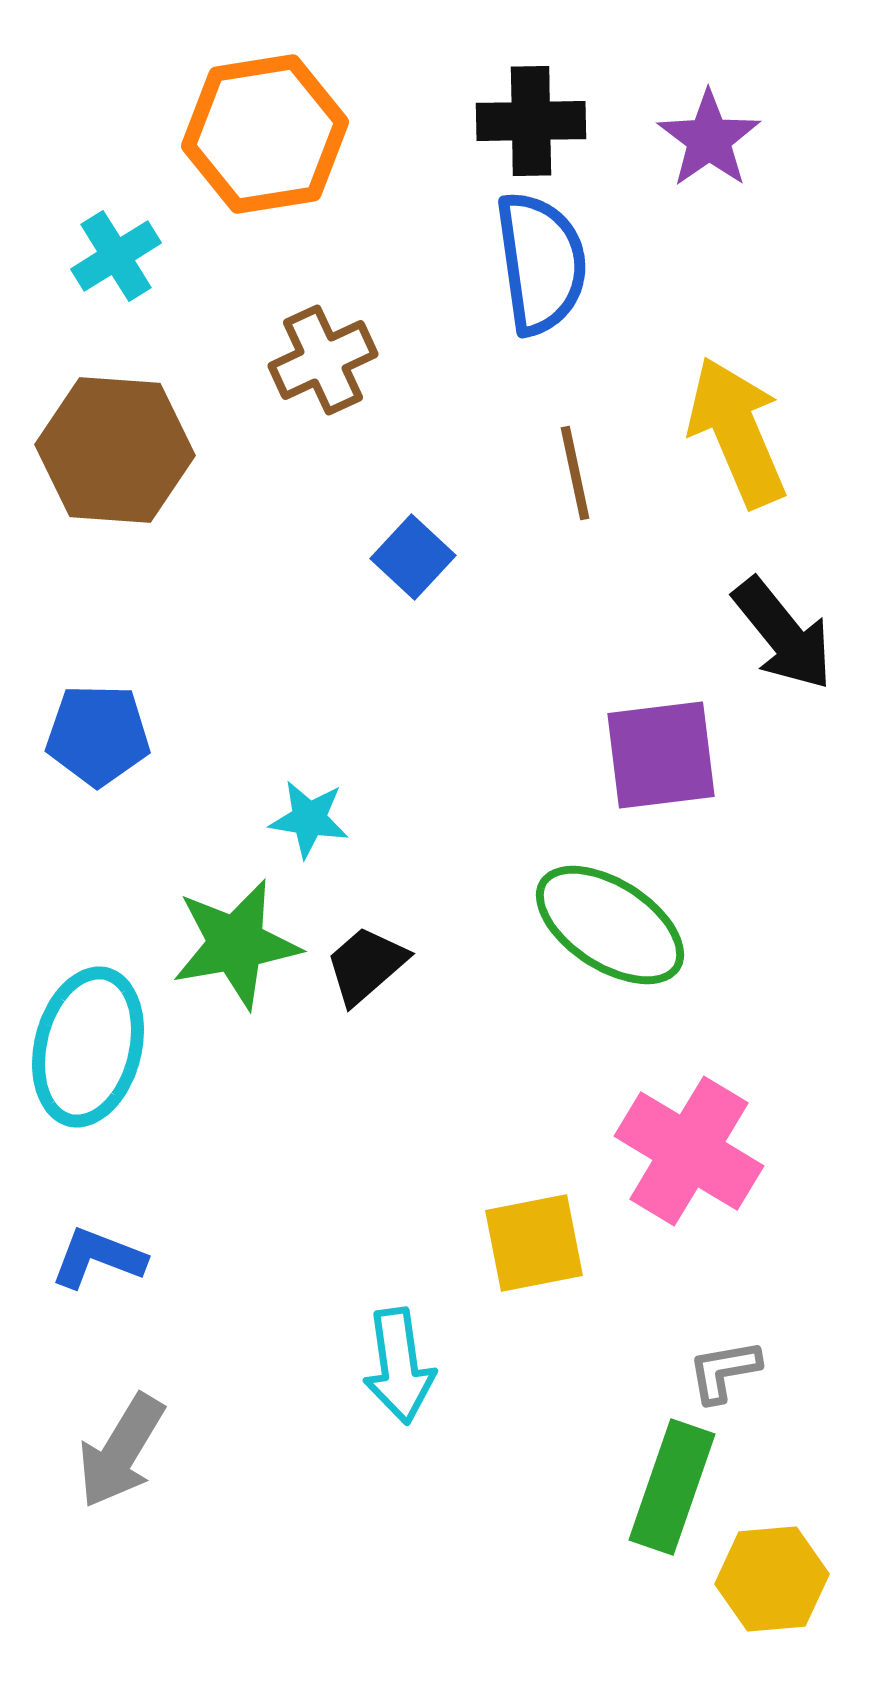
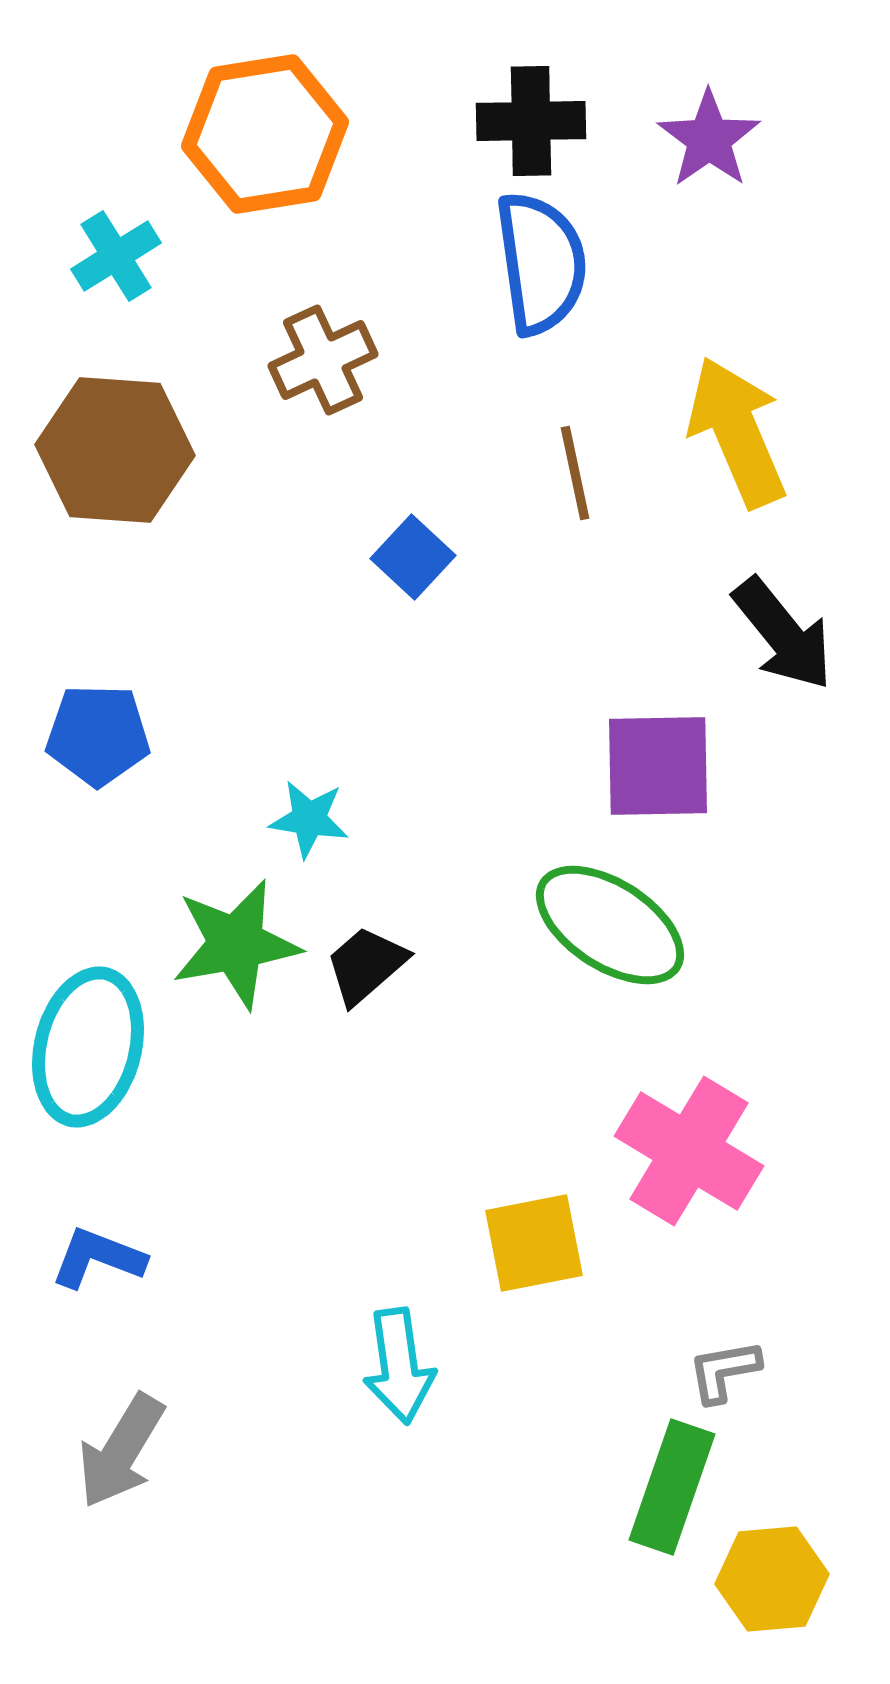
purple square: moved 3 px left, 11 px down; rotated 6 degrees clockwise
